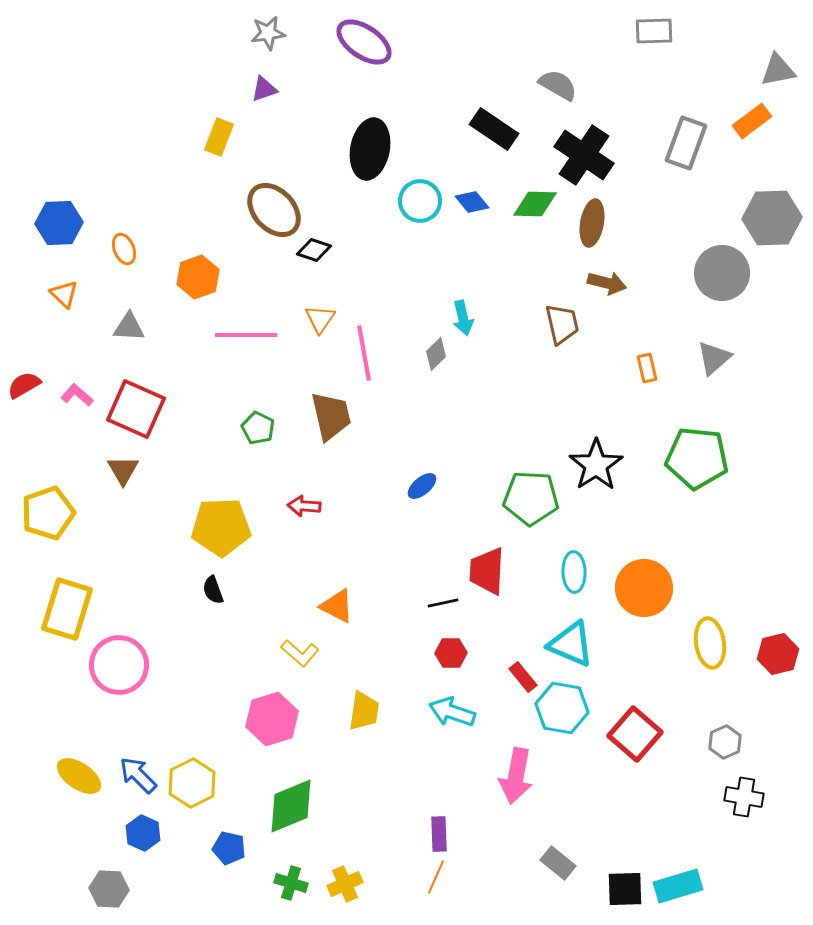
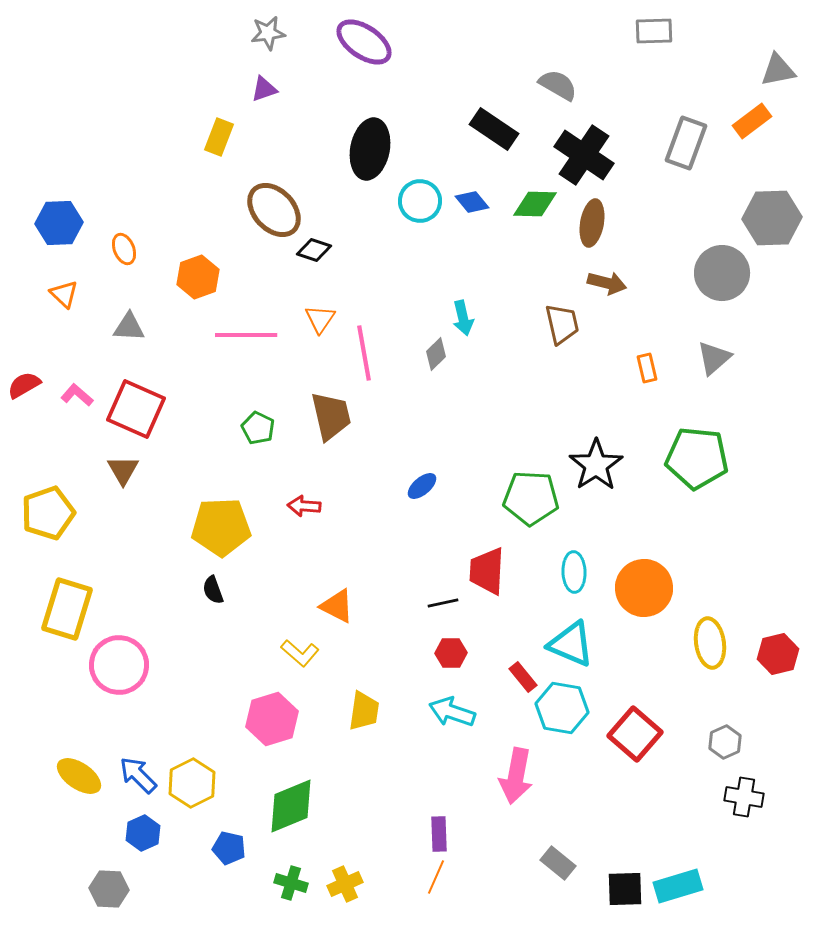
blue hexagon at (143, 833): rotated 12 degrees clockwise
